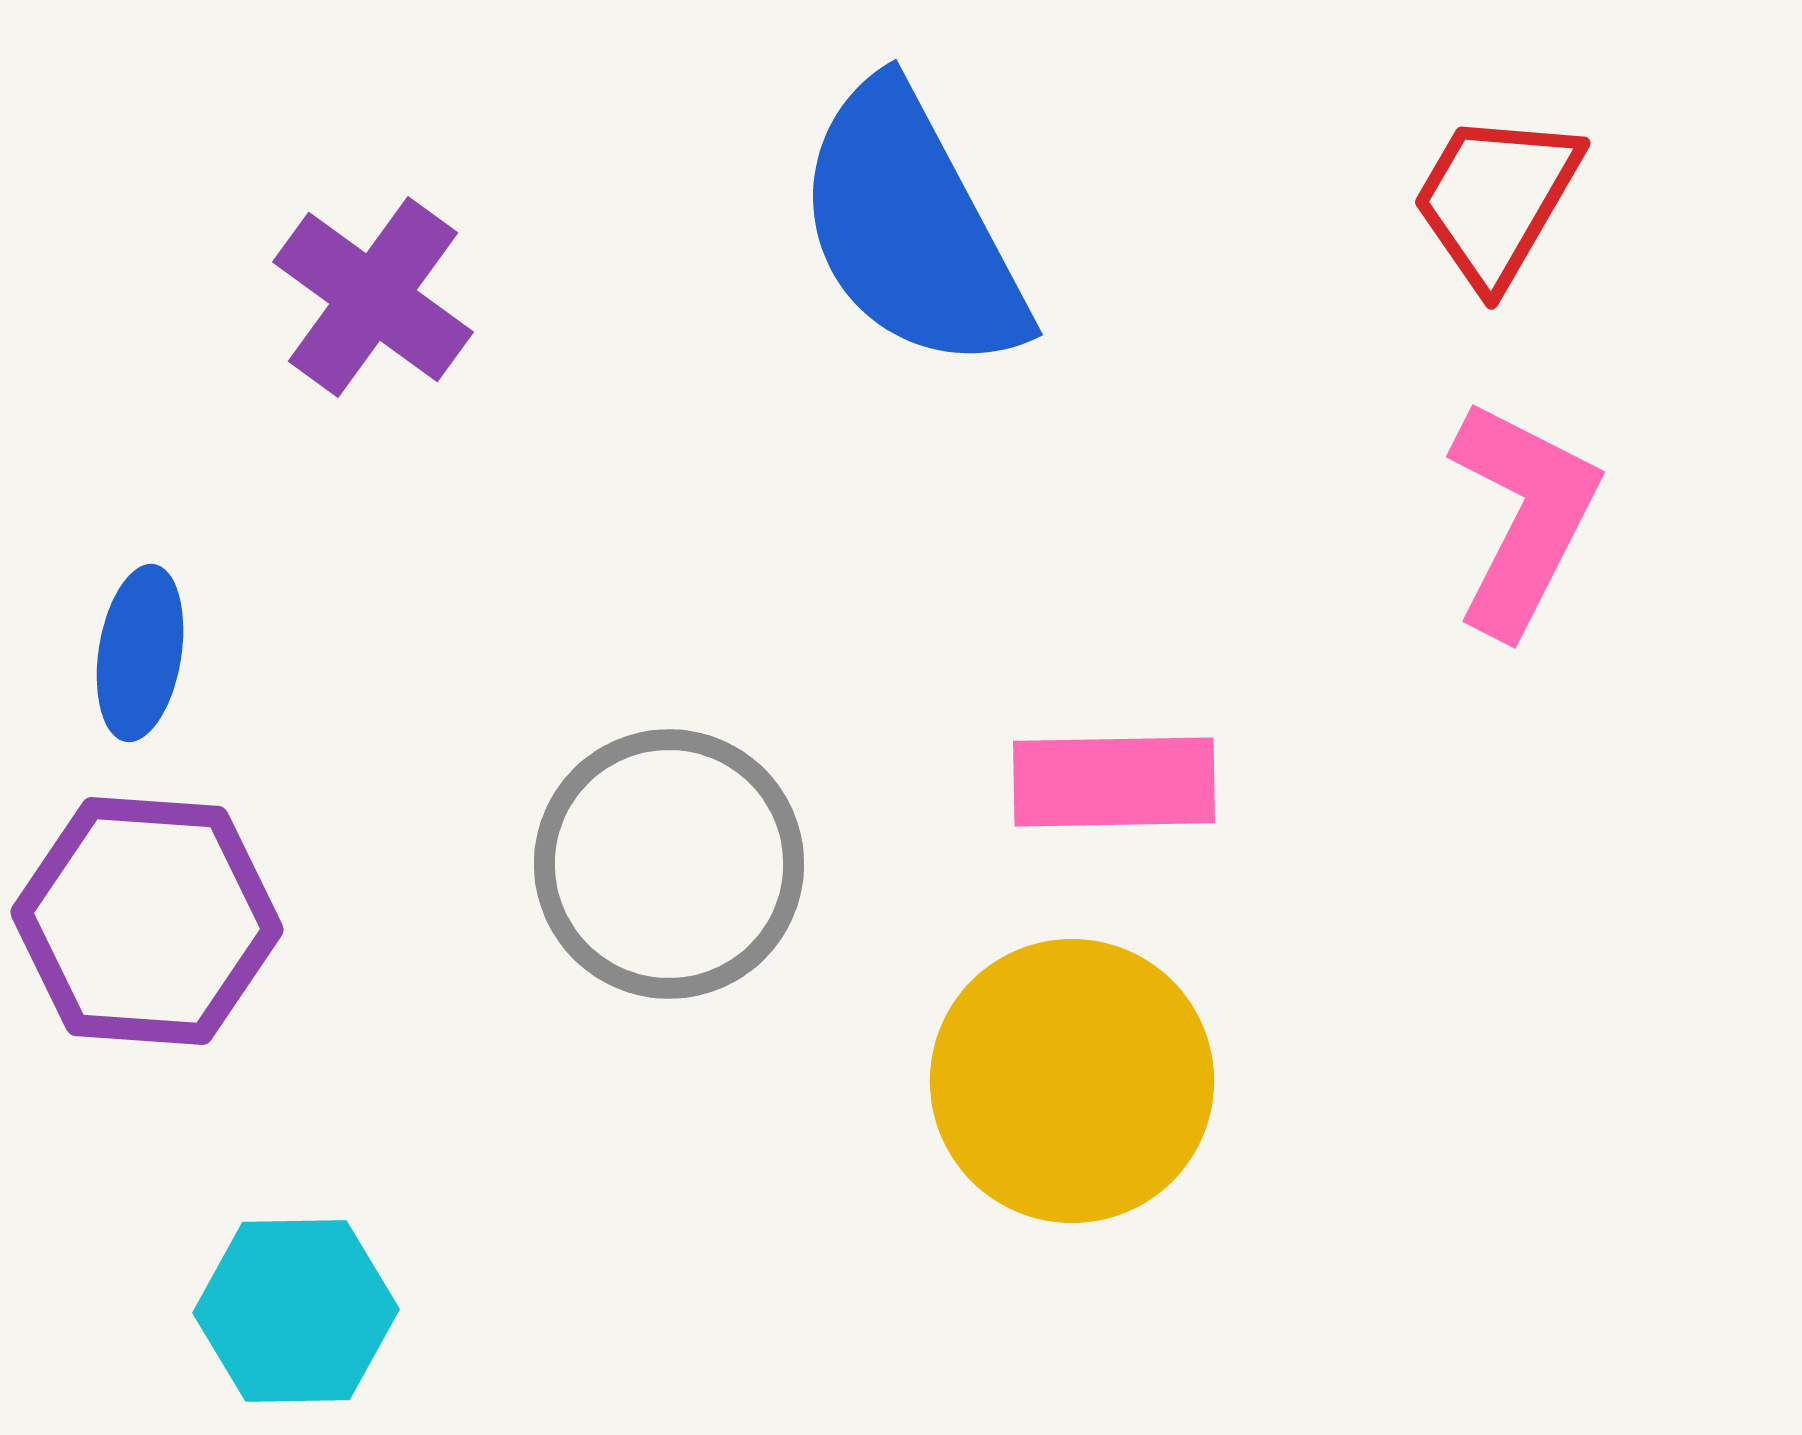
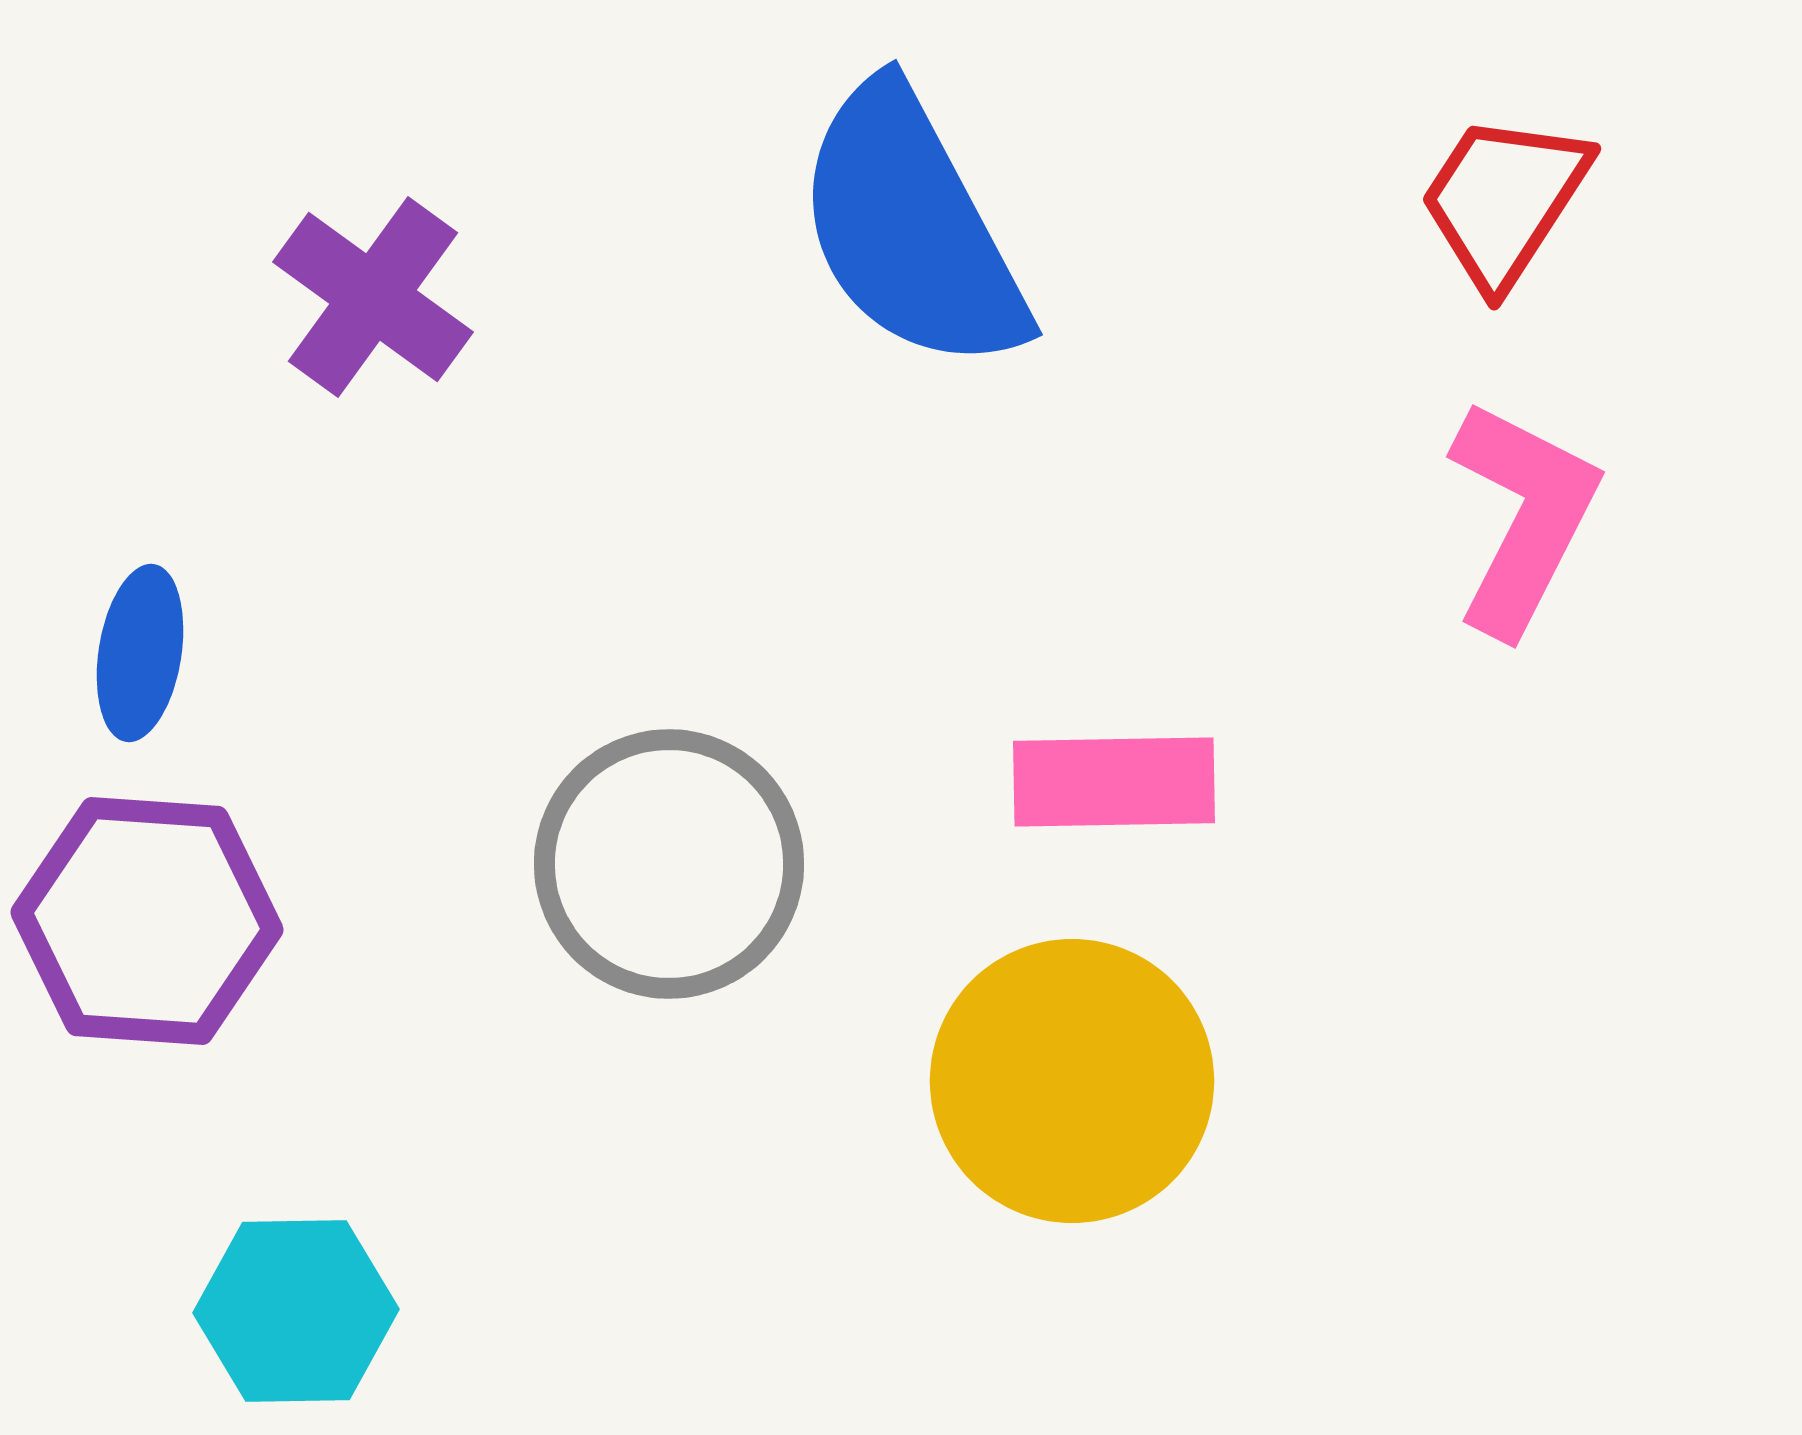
red trapezoid: moved 8 px right, 1 px down; rotated 3 degrees clockwise
